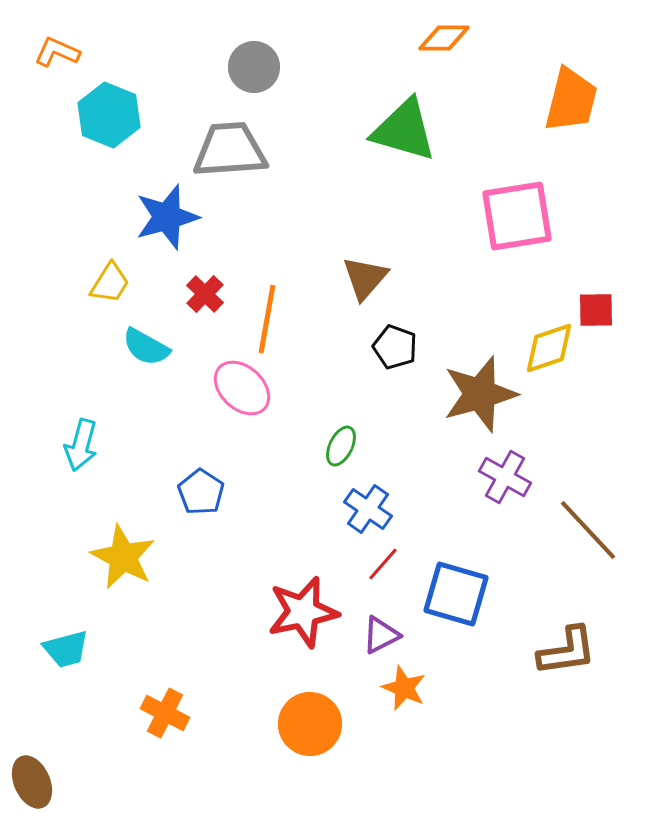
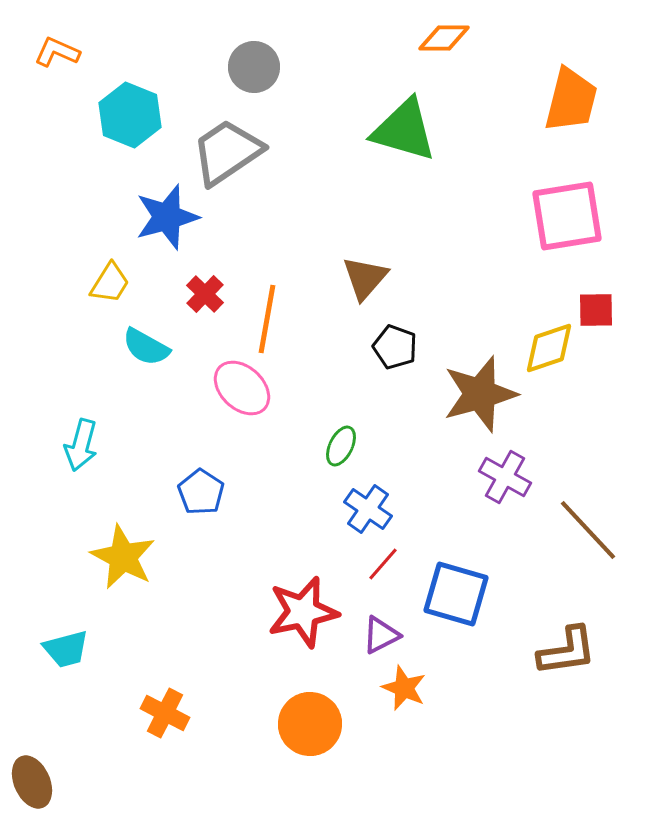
cyan hexagon: moved 21 px right
gray trapezoid: moved 3 px left, 2 px down; rotated 30 degrees counterclockwise
pink square: moved 50 px right
